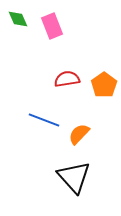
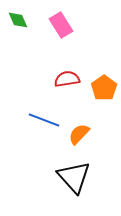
green diamond: moved 1 px down
pink rectangle: moved 9 px right, 1 px up; rotated 10 degrees counterclockwise
orange pentagon: moved 3 px down
